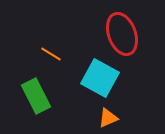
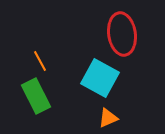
red ellipse: rotated 12 degrees clockwise
orange line: moved 11 px left, 7 px down; rotated 30 degrees clockwise
